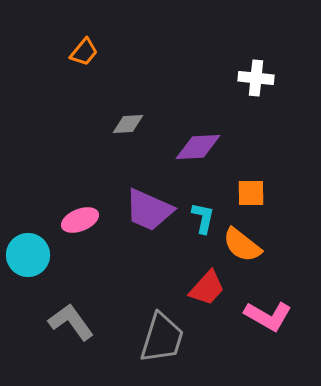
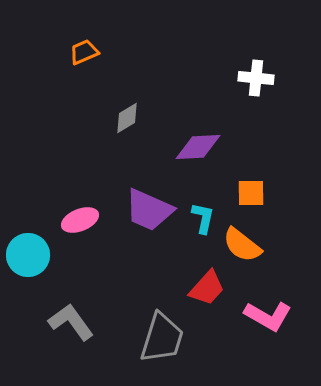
orange trapezoid: rotated 152 degrees counterclockwise
gray diamond: moved 1 px left, 6 px up; rotated 28 degrees counterclockwise
